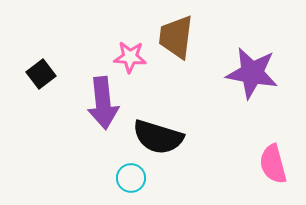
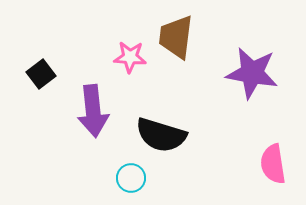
purple arrow: moved 10 px left, 8 px down
black semicircle: moved 3 px right, 2 px up
pink semicircle: rotated 6 degrees clockwise
